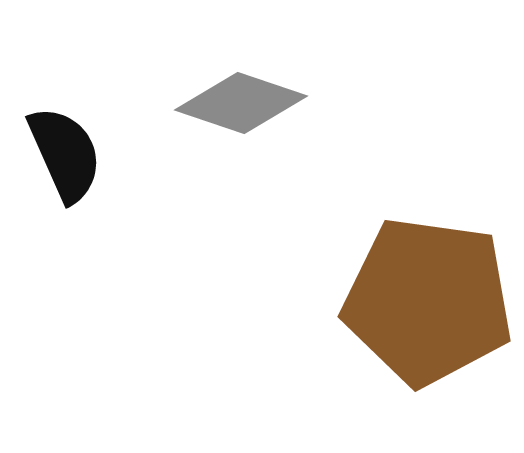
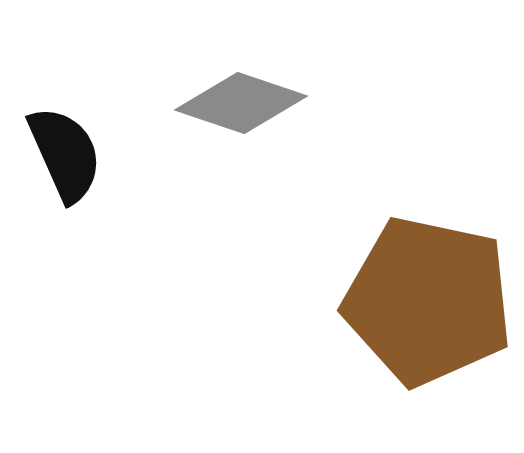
brown pentagon: rotated 4 degrees clockwise
